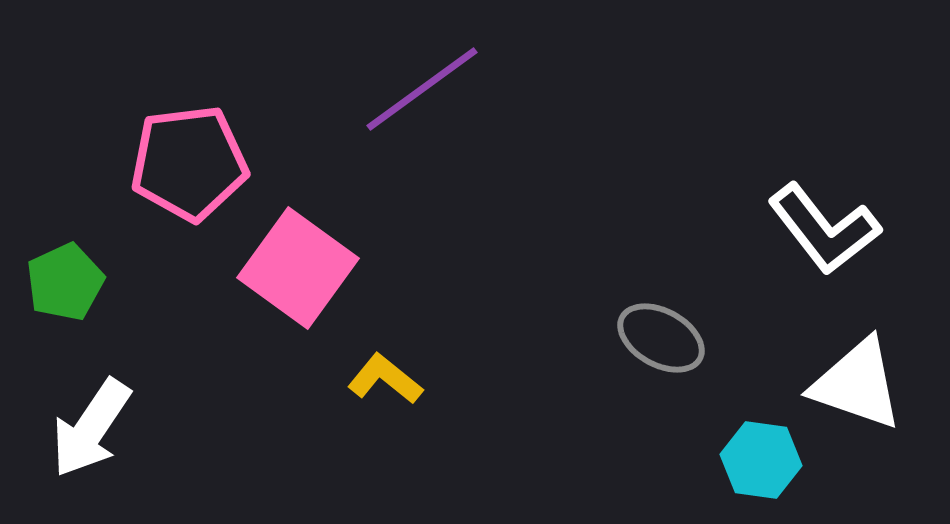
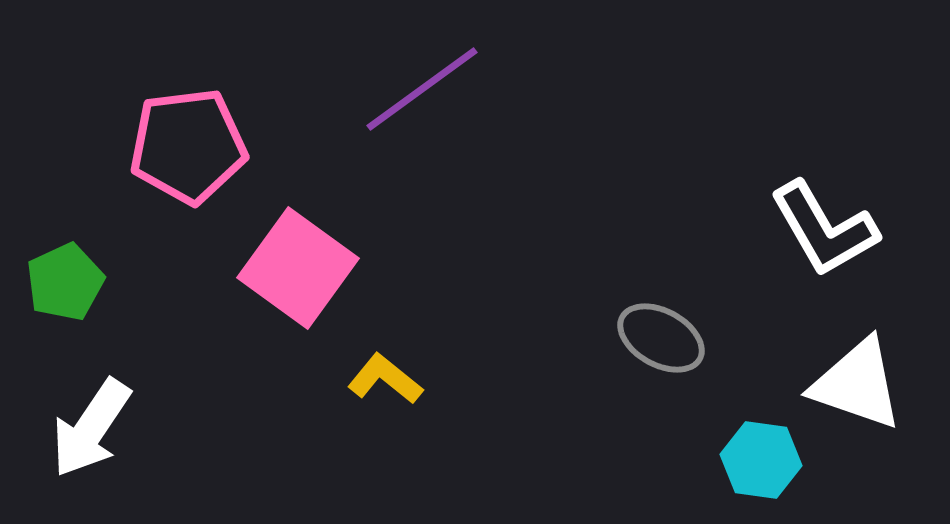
pink pentagon: moved 1 px left, 17 px up
white L-shape: rotated 8 degrees clockwise
